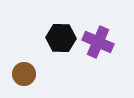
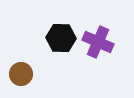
brown circle: moved 3 px left
